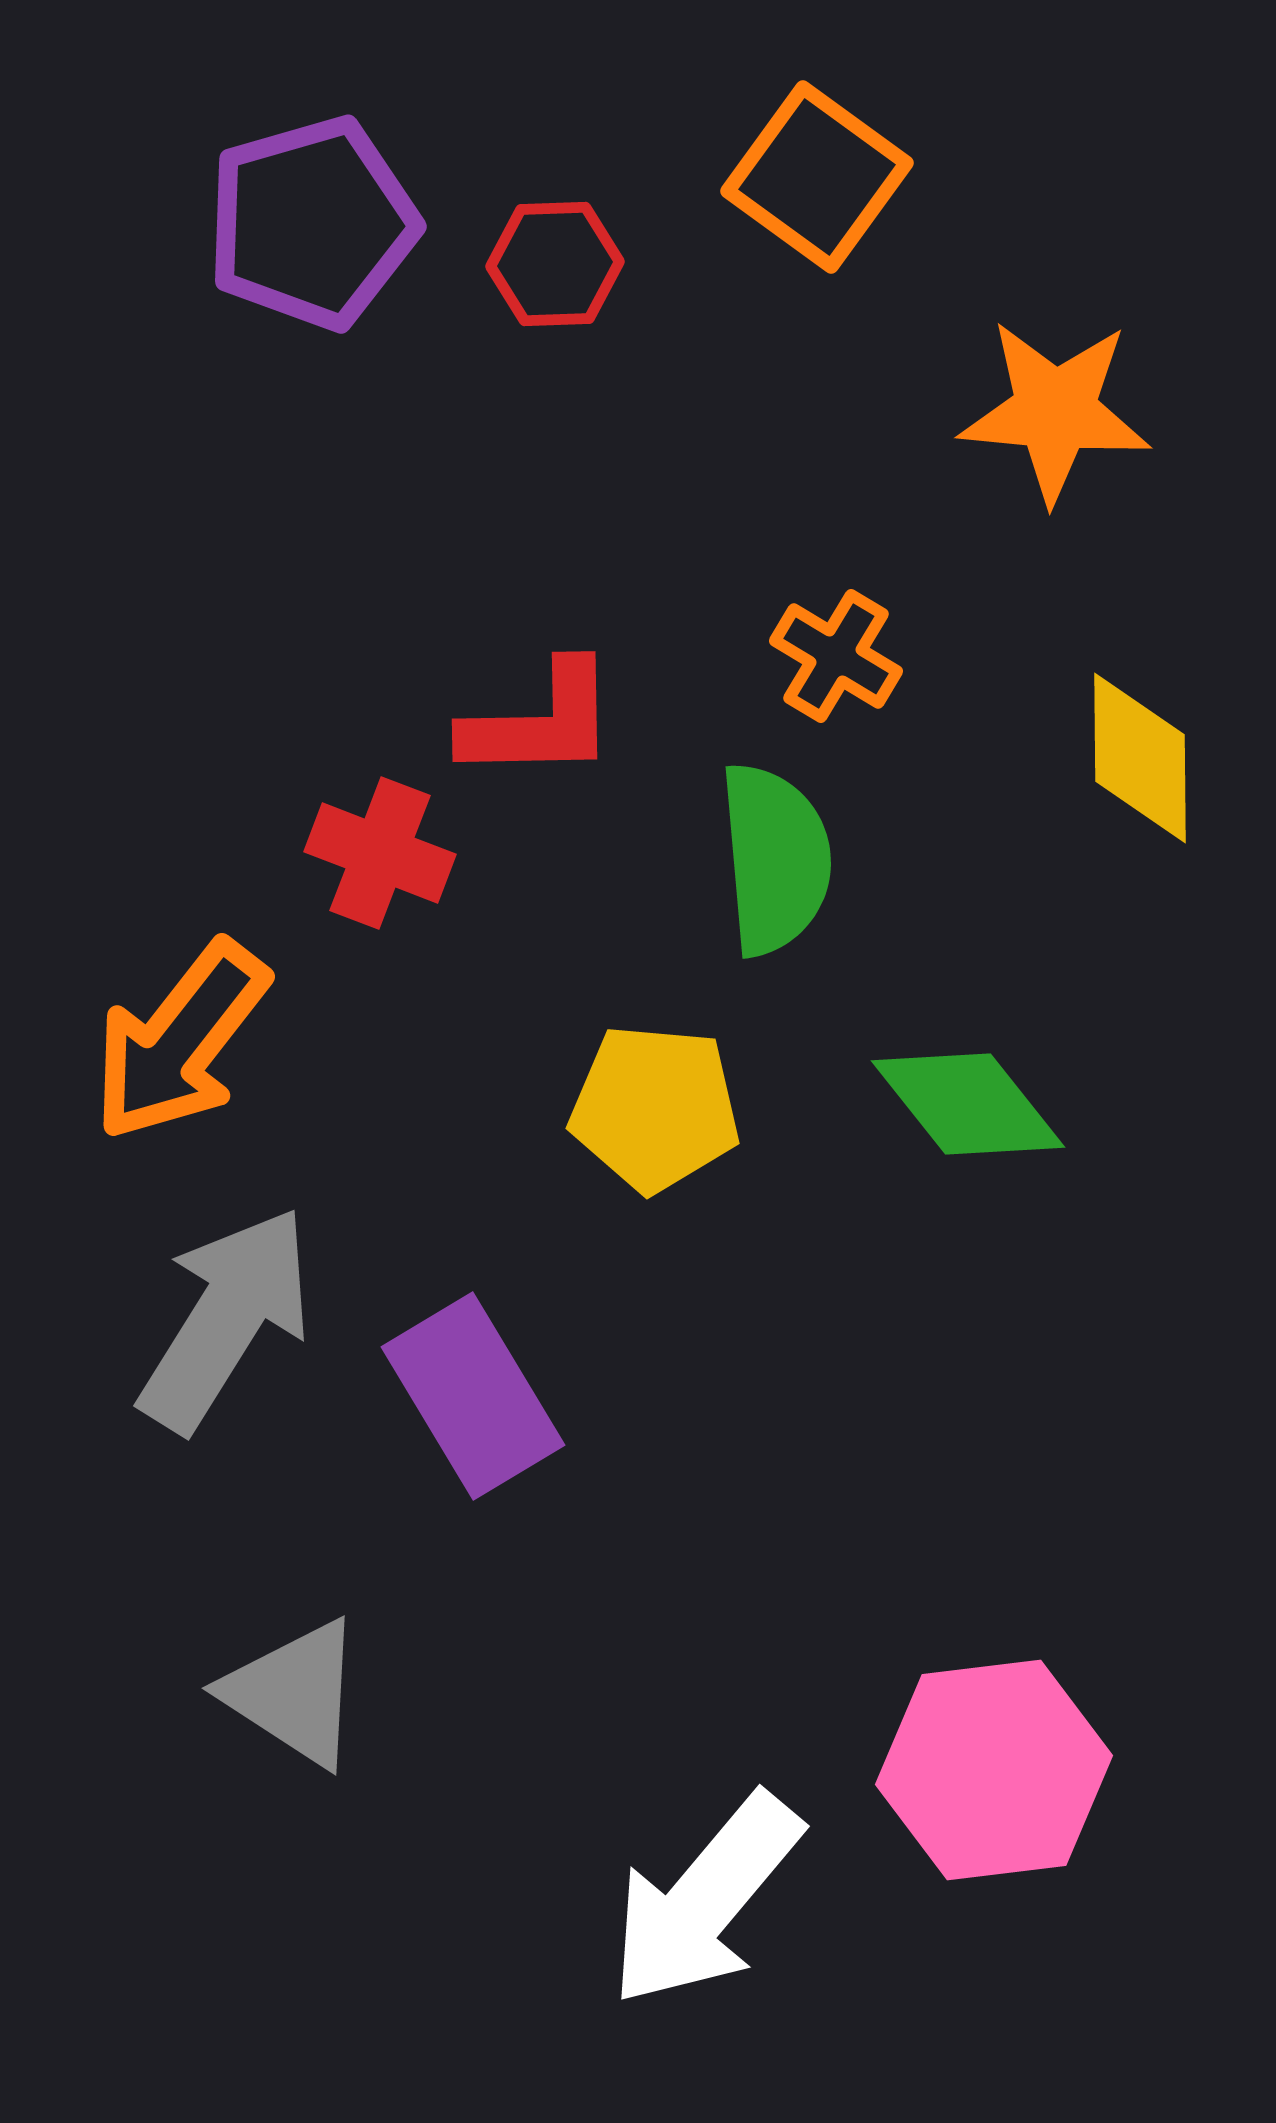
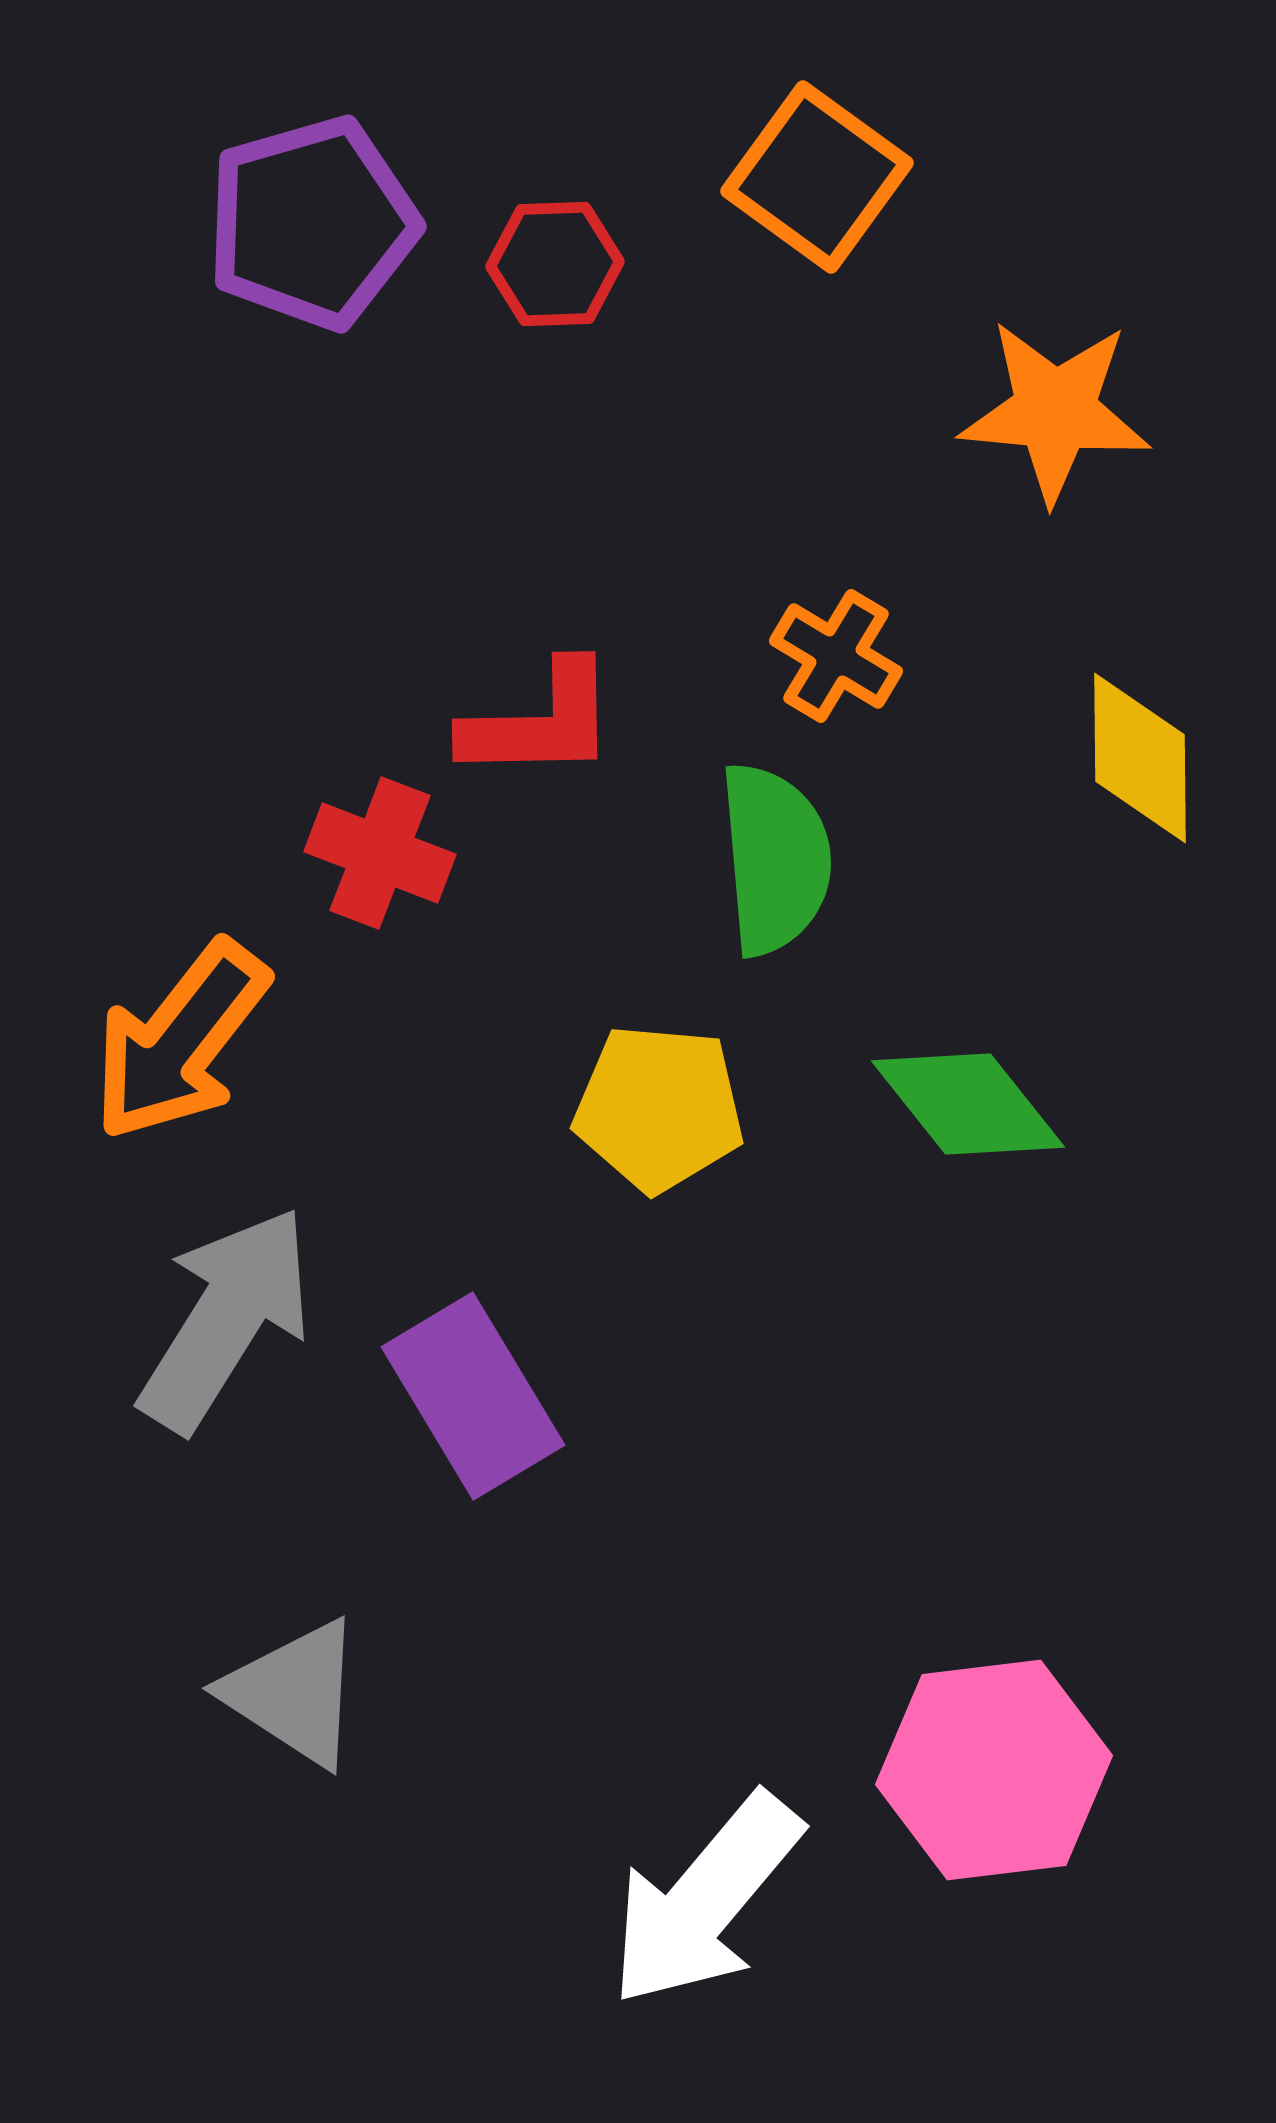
yellow pentagon: moved 4 px right
